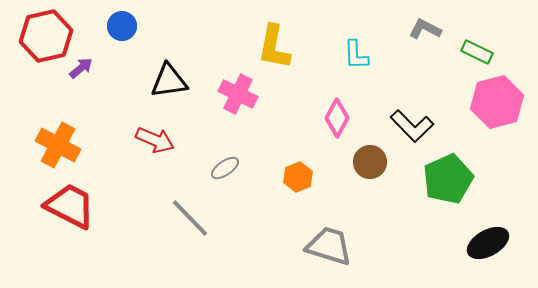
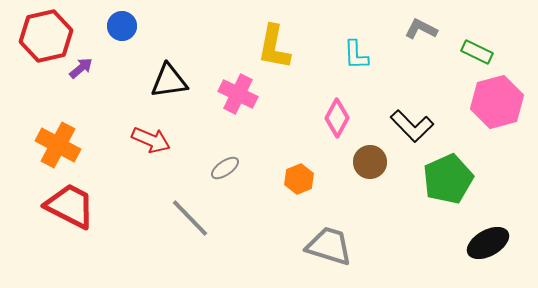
gray L-shape: moved 4 px left
red arrow: moved 4 px left
orange hexagon: moved 1 px right, 2 px down
